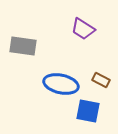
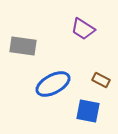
blue ellipse: moved 8 px left; rotated 40 degrees counterclockwise
